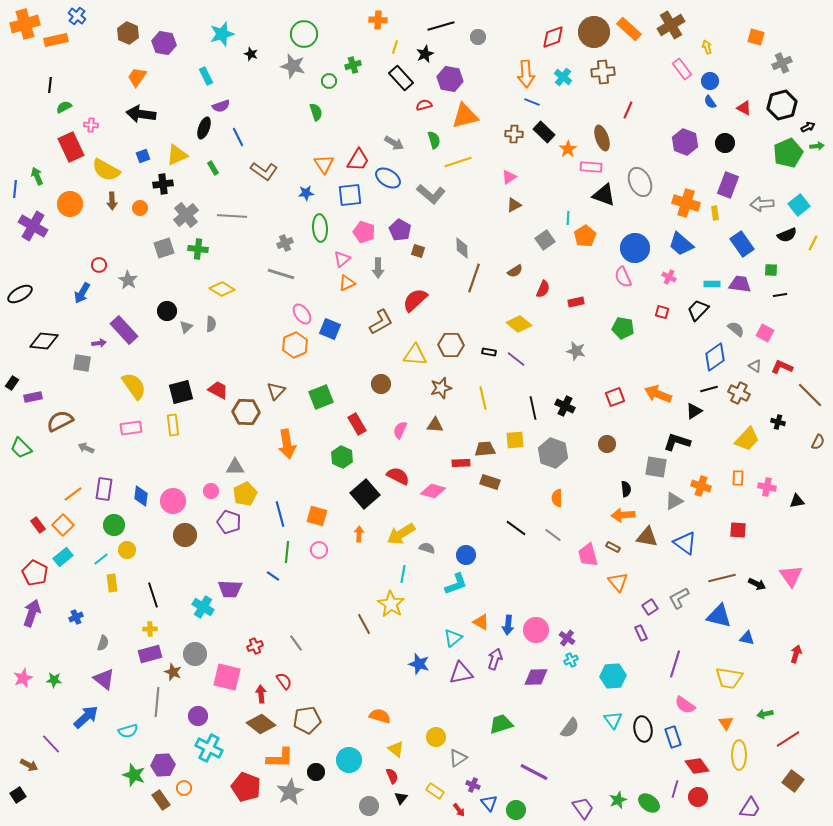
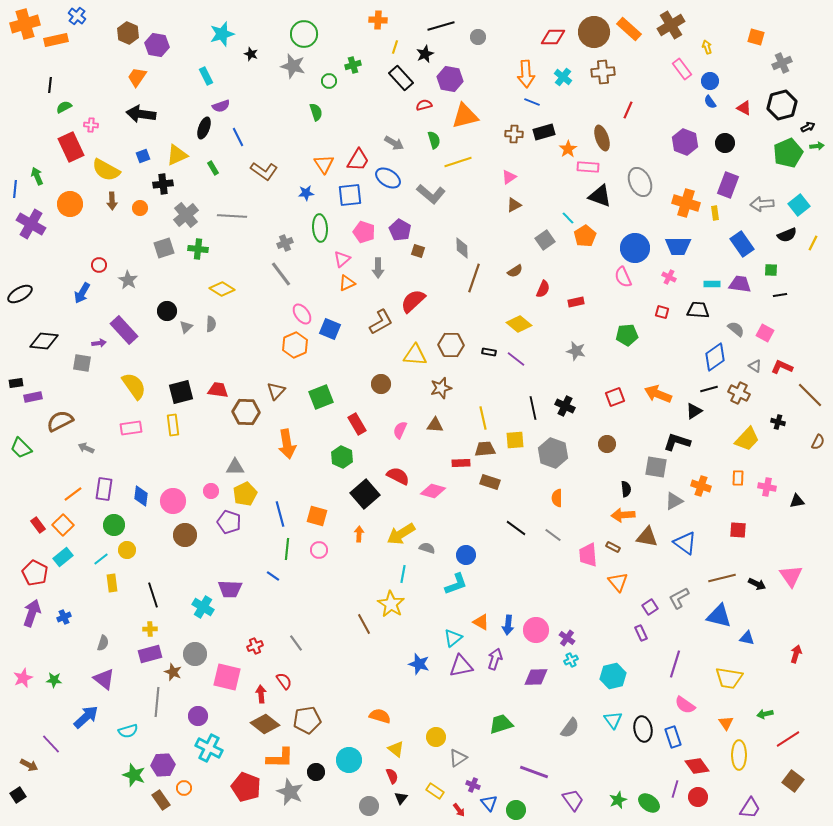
red diamond at (553, 37): rotated 20 degrees clockwise
purple hexagon at (164, 43): moved 7 px left, 2 px down
black rectangle at (544, 132): rotated 60 degrees counterclockwise
pink rectangle at (591, 167): moved 3 px left
black triangle at (604, 195): moved 4 px left, 1 px down
cyan line at (568, 218): rotated 48 degrees counterclockwise
purple cross at (33, 226): moved 2 px left, 2 px up
blue trapezoid at (681, 244): moved 3 px left, 2 px down; rotated 40 degrees counterclockwise
gray line at (281, 274): rotated 36 degrees clockwise
red semicircle at (415, 300): moved 2 px left, 1 px down
black trapezoid at (698, 310): rotated 50 degrees clockwise
green pentagon at (623, 328): moved 4 px right, 7 px down; rotated 15 degrees counterclockwise
black rectangle at (12, 383): moved 4 px right; rotated 48 degrees clockwise
red trapezoid at (218, 390): rotated 20 degrees counterclockwise
yellow line at (483, 398): moved 20 px down
green line at (287, 552): moved 3 px up
pink trapezoid at (588, 555): rotated 10 degrees clockwise
blue cross at (76, 617): moved 12 px left
purple triangle at (461, 673): moved 7 px up
cyan hexagon at (613, 676): rotated 10 degrees counterclockwise
brown diamond at (261, 724): moved 4 px right
purple line at (534, 772): rotated 8 degrees counterclockwise
gray star at (290, 792): rotated 20 degrees counterclockwise
purple trapezoid at (583, 808): moved 10 px left, 8 px up
